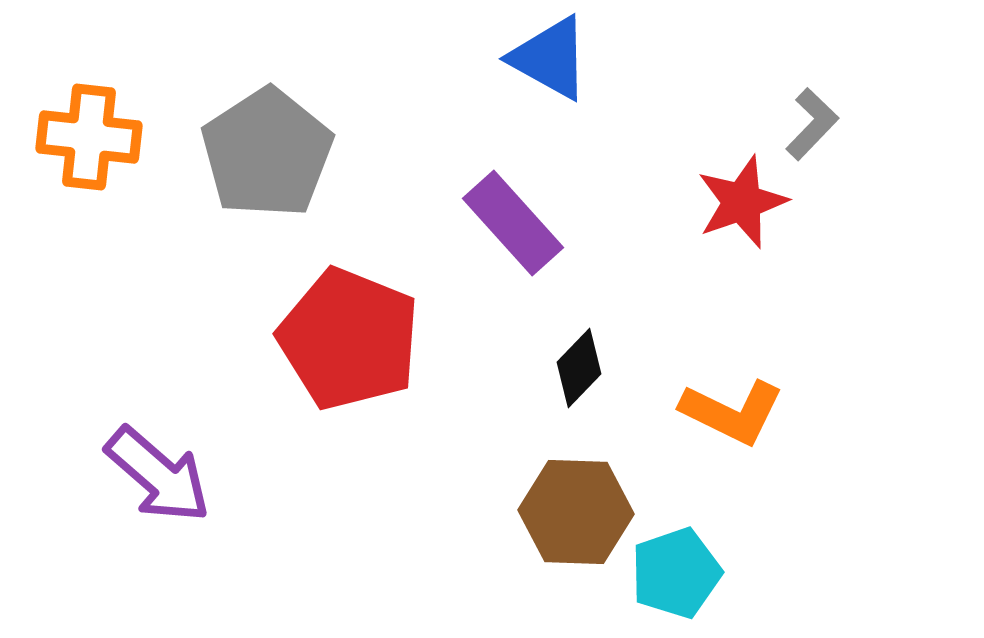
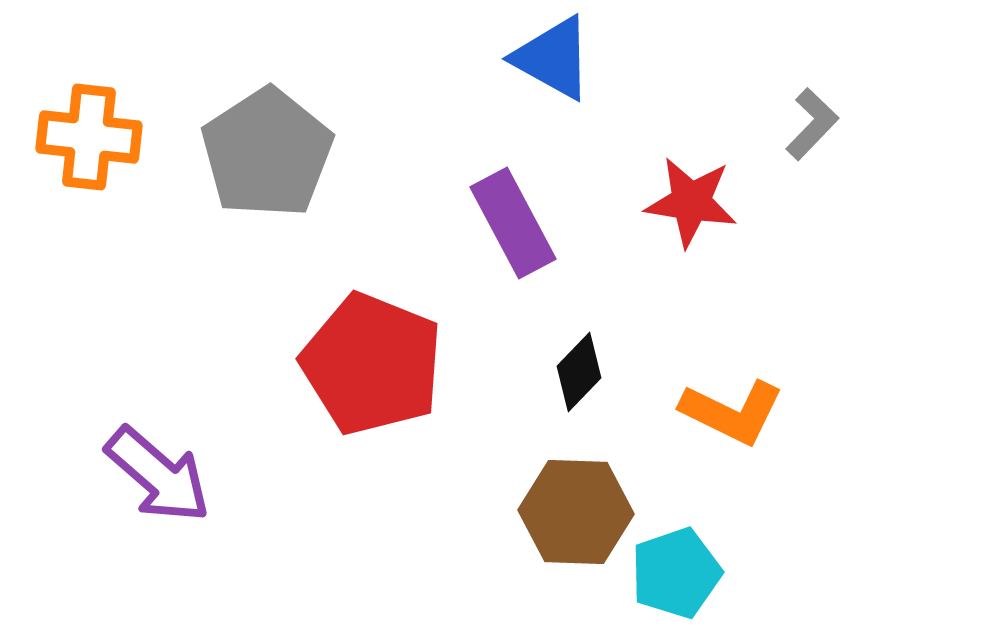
blue triangle: moved 3 px right
red star: moved 51 px left; rotated 28 degrees clockwise
purple rectangle: rotated 14 degrees clockwise
red pentagon: moved 23 px right, 25 px down
black diamond: moved 4 px down
